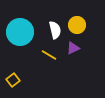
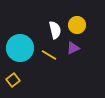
cyan circle: moved 16 px down
